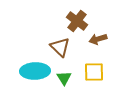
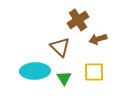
brown cross: moved 1 px right, 1 px up; rotated 20 degrees clockwise
